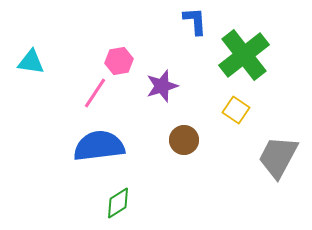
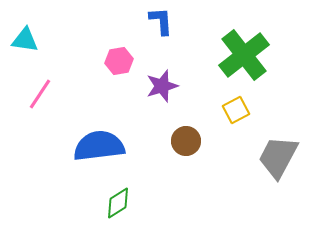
blue L-shape: moved 34 px left
cyan triangle: moved 6 px left, 22 px up
pink line: moved 55 px left, 1 px down
yellow square: rotated 28 degrees clockwise
brown circle: moved 2 px right, 1 px down
